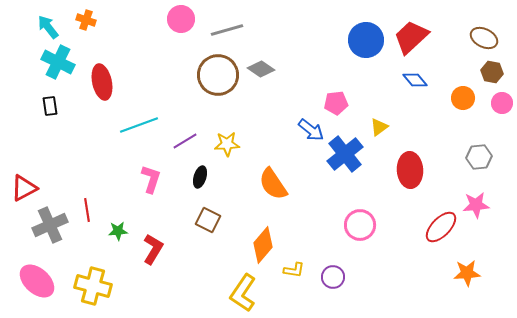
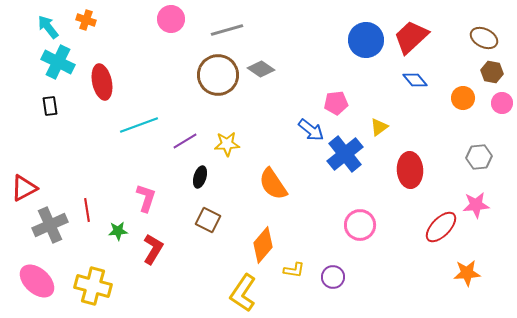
pink circle at (181, 19): moved 10 px left
pink L-shape at (151, 179): moved 5 px left, 19 px down
